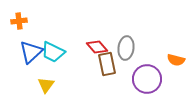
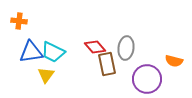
orange cross: rotated 14 degrees clockwise
red diamond: moved 2 px left
blue triangle: rotated 35 degrees clockwise
orange semicircle: moved 2 px left, 1 px down
yellow triangle: moved 10 px up
